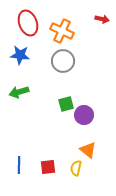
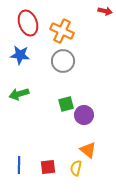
red arrow: moved 3 px right, 8 px up
green arrow: moved 2 px down
